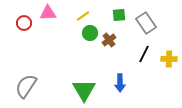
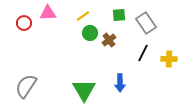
black line: moved 1 px left, 1 px up
